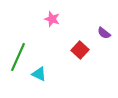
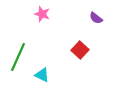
pink star: moved 10 px left, 5 px up
purple semicircle: moved 8 px left, 15 px up
cyan triangle: moved 3 px right, 1 px down
